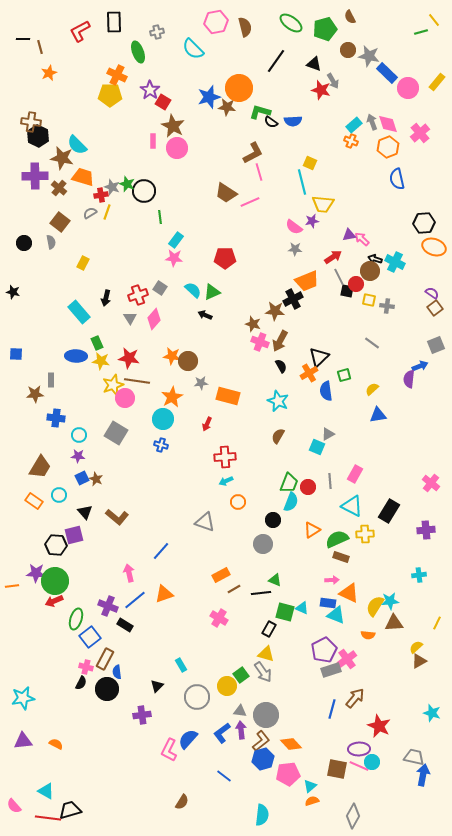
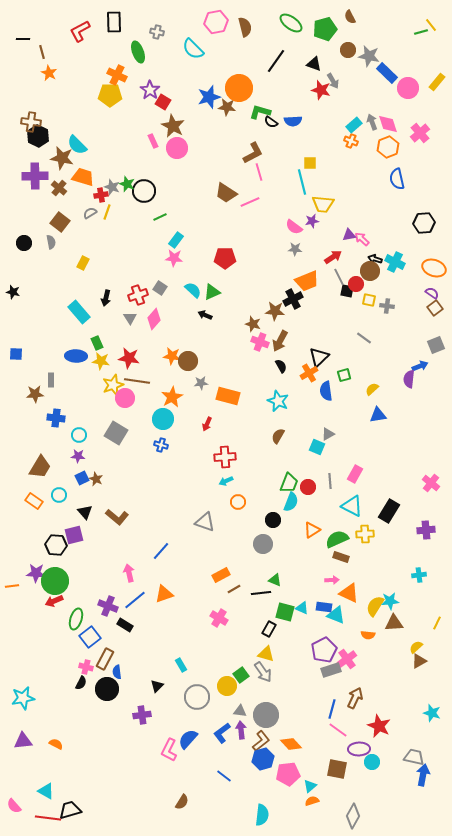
yellow line at (434, 20): moved 3 px left, 5 px down
gray cross at (157, 32): rotated 24 degrees clockwise
brown line at (40, 47): moved 2 px right, 5 px down
orange star at (49, 73): rotated 21 degrees counterclockwise
pink rectangle at (153, 141): rotated 24 degrees counterclockwise
yellow square at (310, 163): rotated 24 degrees counterclockwise
green line at (160, 217): rotated 72 degrees clockwise
orange ellipse at (434, 247): moved 21 px down
gray line at (372, 343): moved 8 px left, 5 px up
blue rectangle at (328, 603): moved 4 px left, 4 px down
brown arrow at (355, 698): rotated 15 degrees counterclockwise
pink line at (359, 766): moved 21 px left, 36 px up; rotated 12 degrees clockwise
